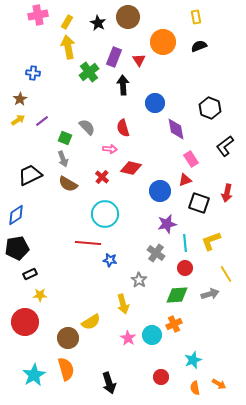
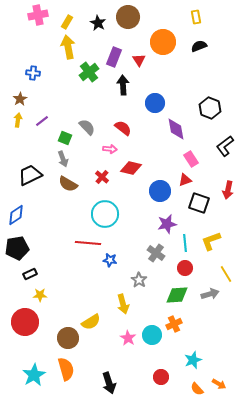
yellow arrow at (18, 120): rotated 48 degrees counterclockwise
red semicircle at (123, 128): rotated 144 degrees clockwise
red arrow at (227, 193): moved 1 px right, 3 px up
orange semicircle at (195, 388): moved 2 px right, 1 px down; rotated 32 degrees counterclockwise
